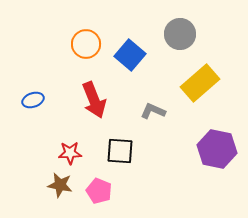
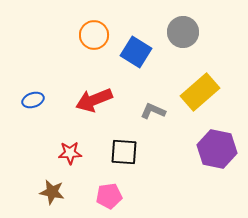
gray circle: moved 3 px right, 2 px up
orange circle: moved 8 px right, 9 px up
blue square: moved 6 px right, 3 px up; rotated 8 degrees counterclockwise
yellow rectangle: moved 9 px down
red arrow: rotated 90 degrees clockwise
black square: moved 4 px right, 1 px down
brown star: moved 8 px left, 7 px down
pink pentagon: moved 10 px right, 5 px down; rotated 30 degrees counterclockwise
